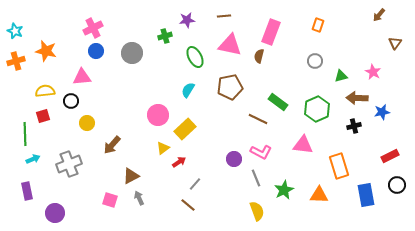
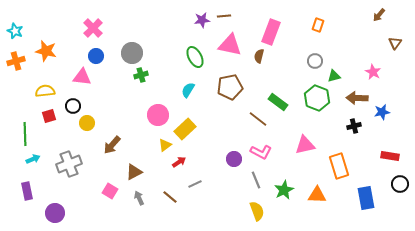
purple star at (187, 20): moved 15 px right
pink cross at (93, 28): rotated 18 degrees counterclockwise
green cross at (165, 36): moved 24 px left, 39 px down
blue circle at (96, 51): moved 5 px down
green triangle at (341, 76): moved 7 px left
pink triangle at (82, 77): rotated 12 degrees clockwise
black circle at (71, 101): moved 2 px right, 5 px down
green hexagon at (317, 109): moved 11 px up; rotated 15 degrees counterclockwise
red square at (43, 116): moved 6 px right
brown line at (258, 119): rotated 12 degrees clockwise
pink triangle at (303, 145): moved 2 px right; rotated 20 degrees counterclockwise
yellow triangle at (163, 148): moved 2 px right, 3 px up
red rectangle at (390, 156): rotated 36 degrees clockwise
brown triangle at (131, 176): moved 3 px right, 4 px up
gray line at (256, 178): moved 2 px down
gray line at (195, 184): rotated 24 degrees clockwise
black circle at (397, 185): moved 3 px right, 1 px up
orange triangle at (319, 195): moved 2 px left
blue rectangle at (366, 195): moved 3 px down
pink square at (110, 200): moved 9 px up; rotated 14 degrees clockwise
brown line at (188, 205): moved 18 px left, 8 px up
